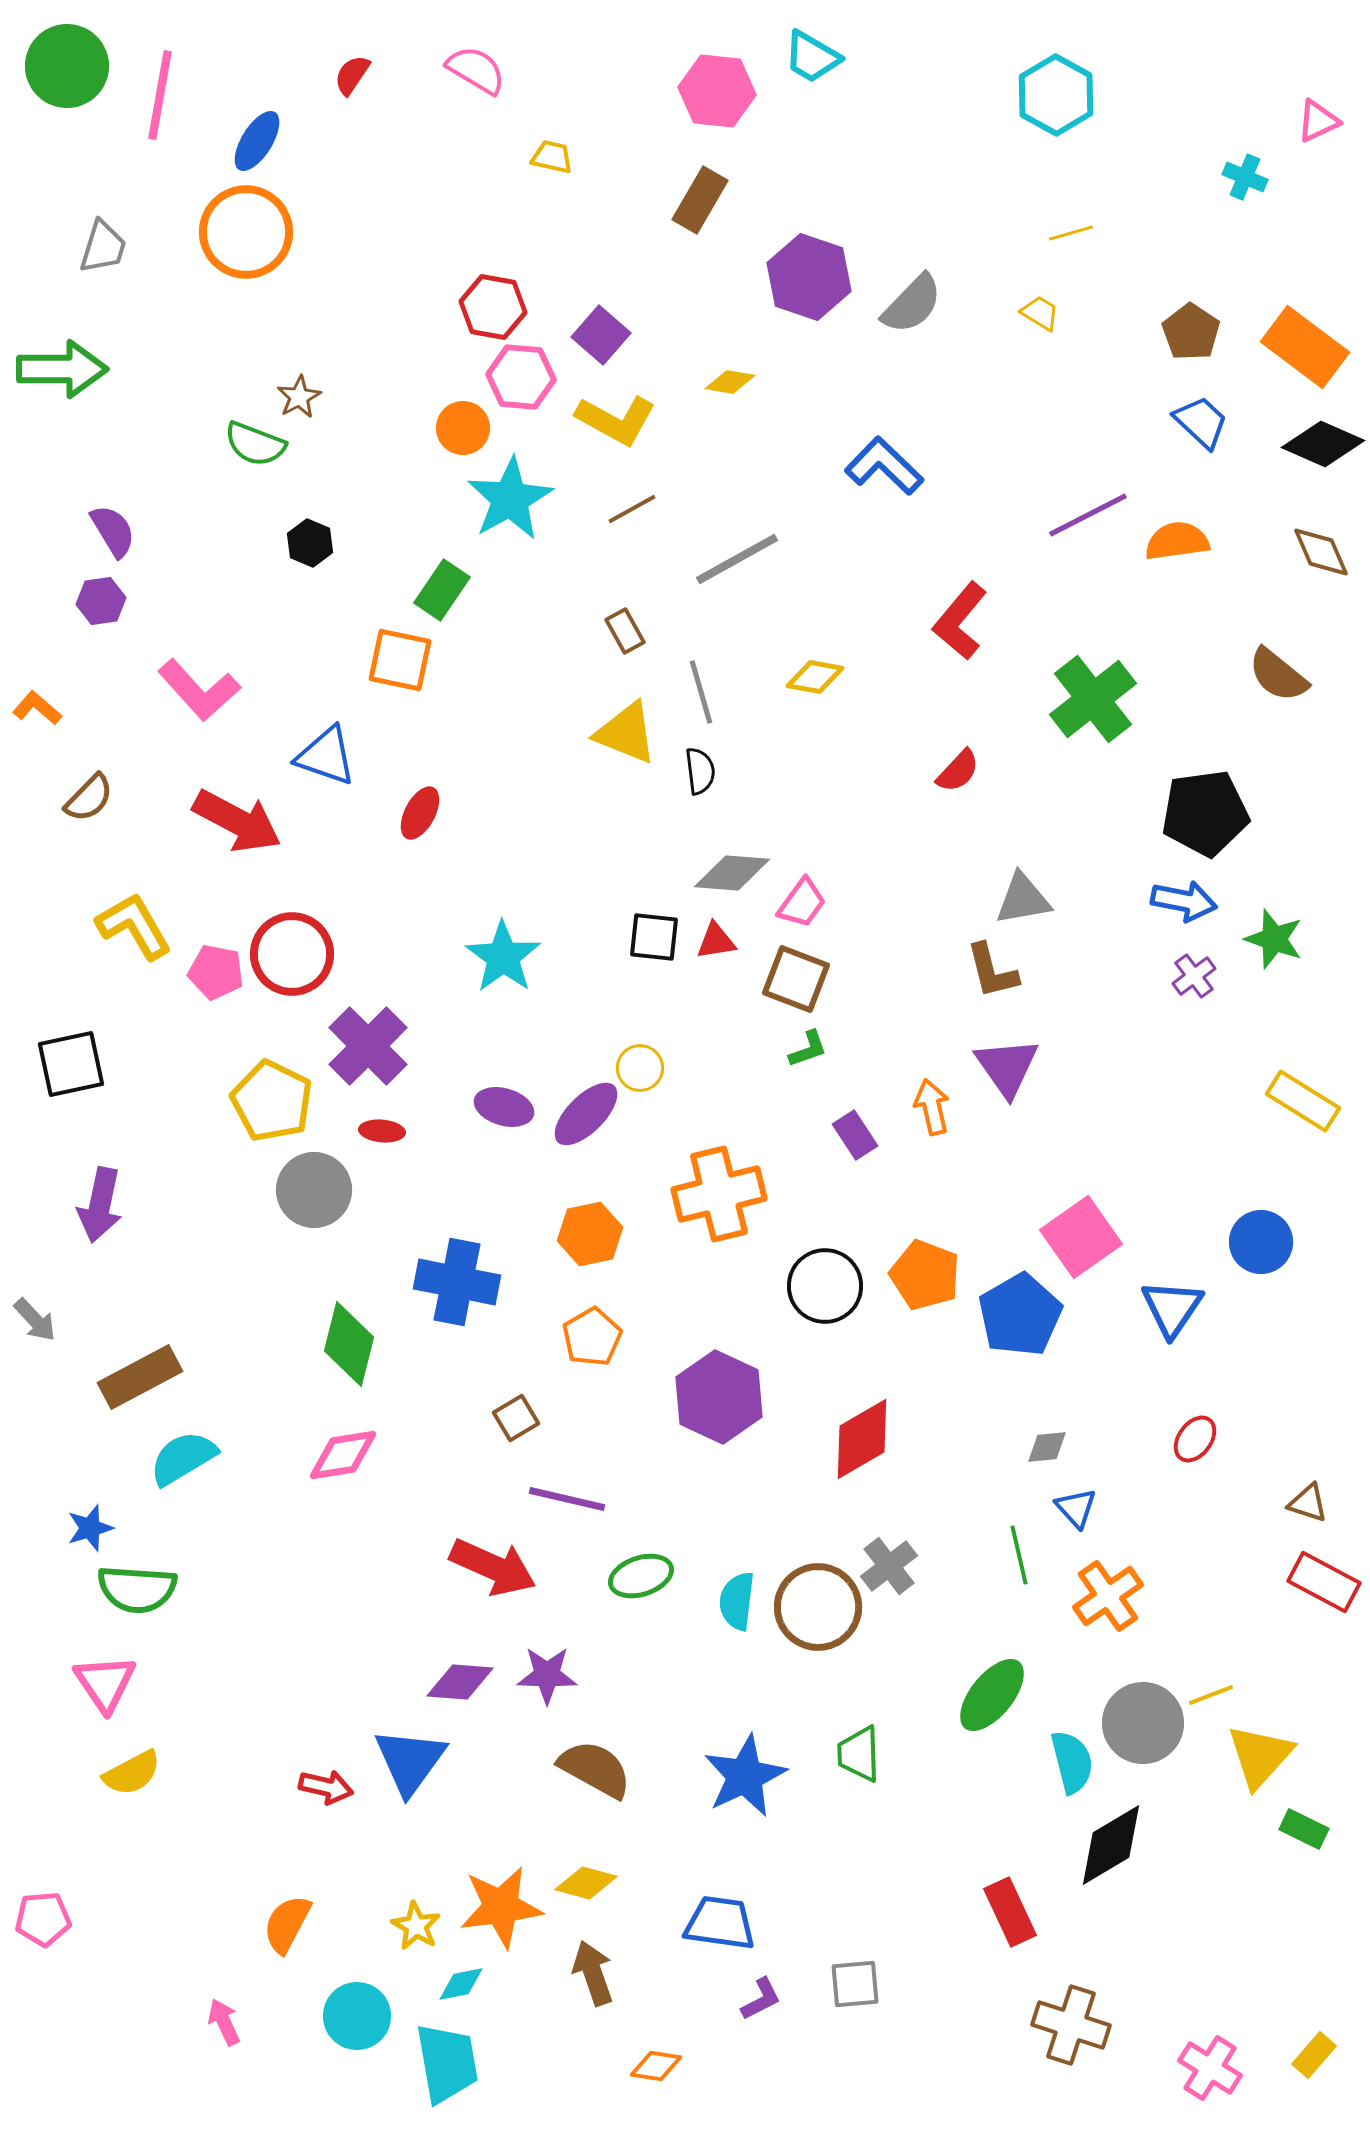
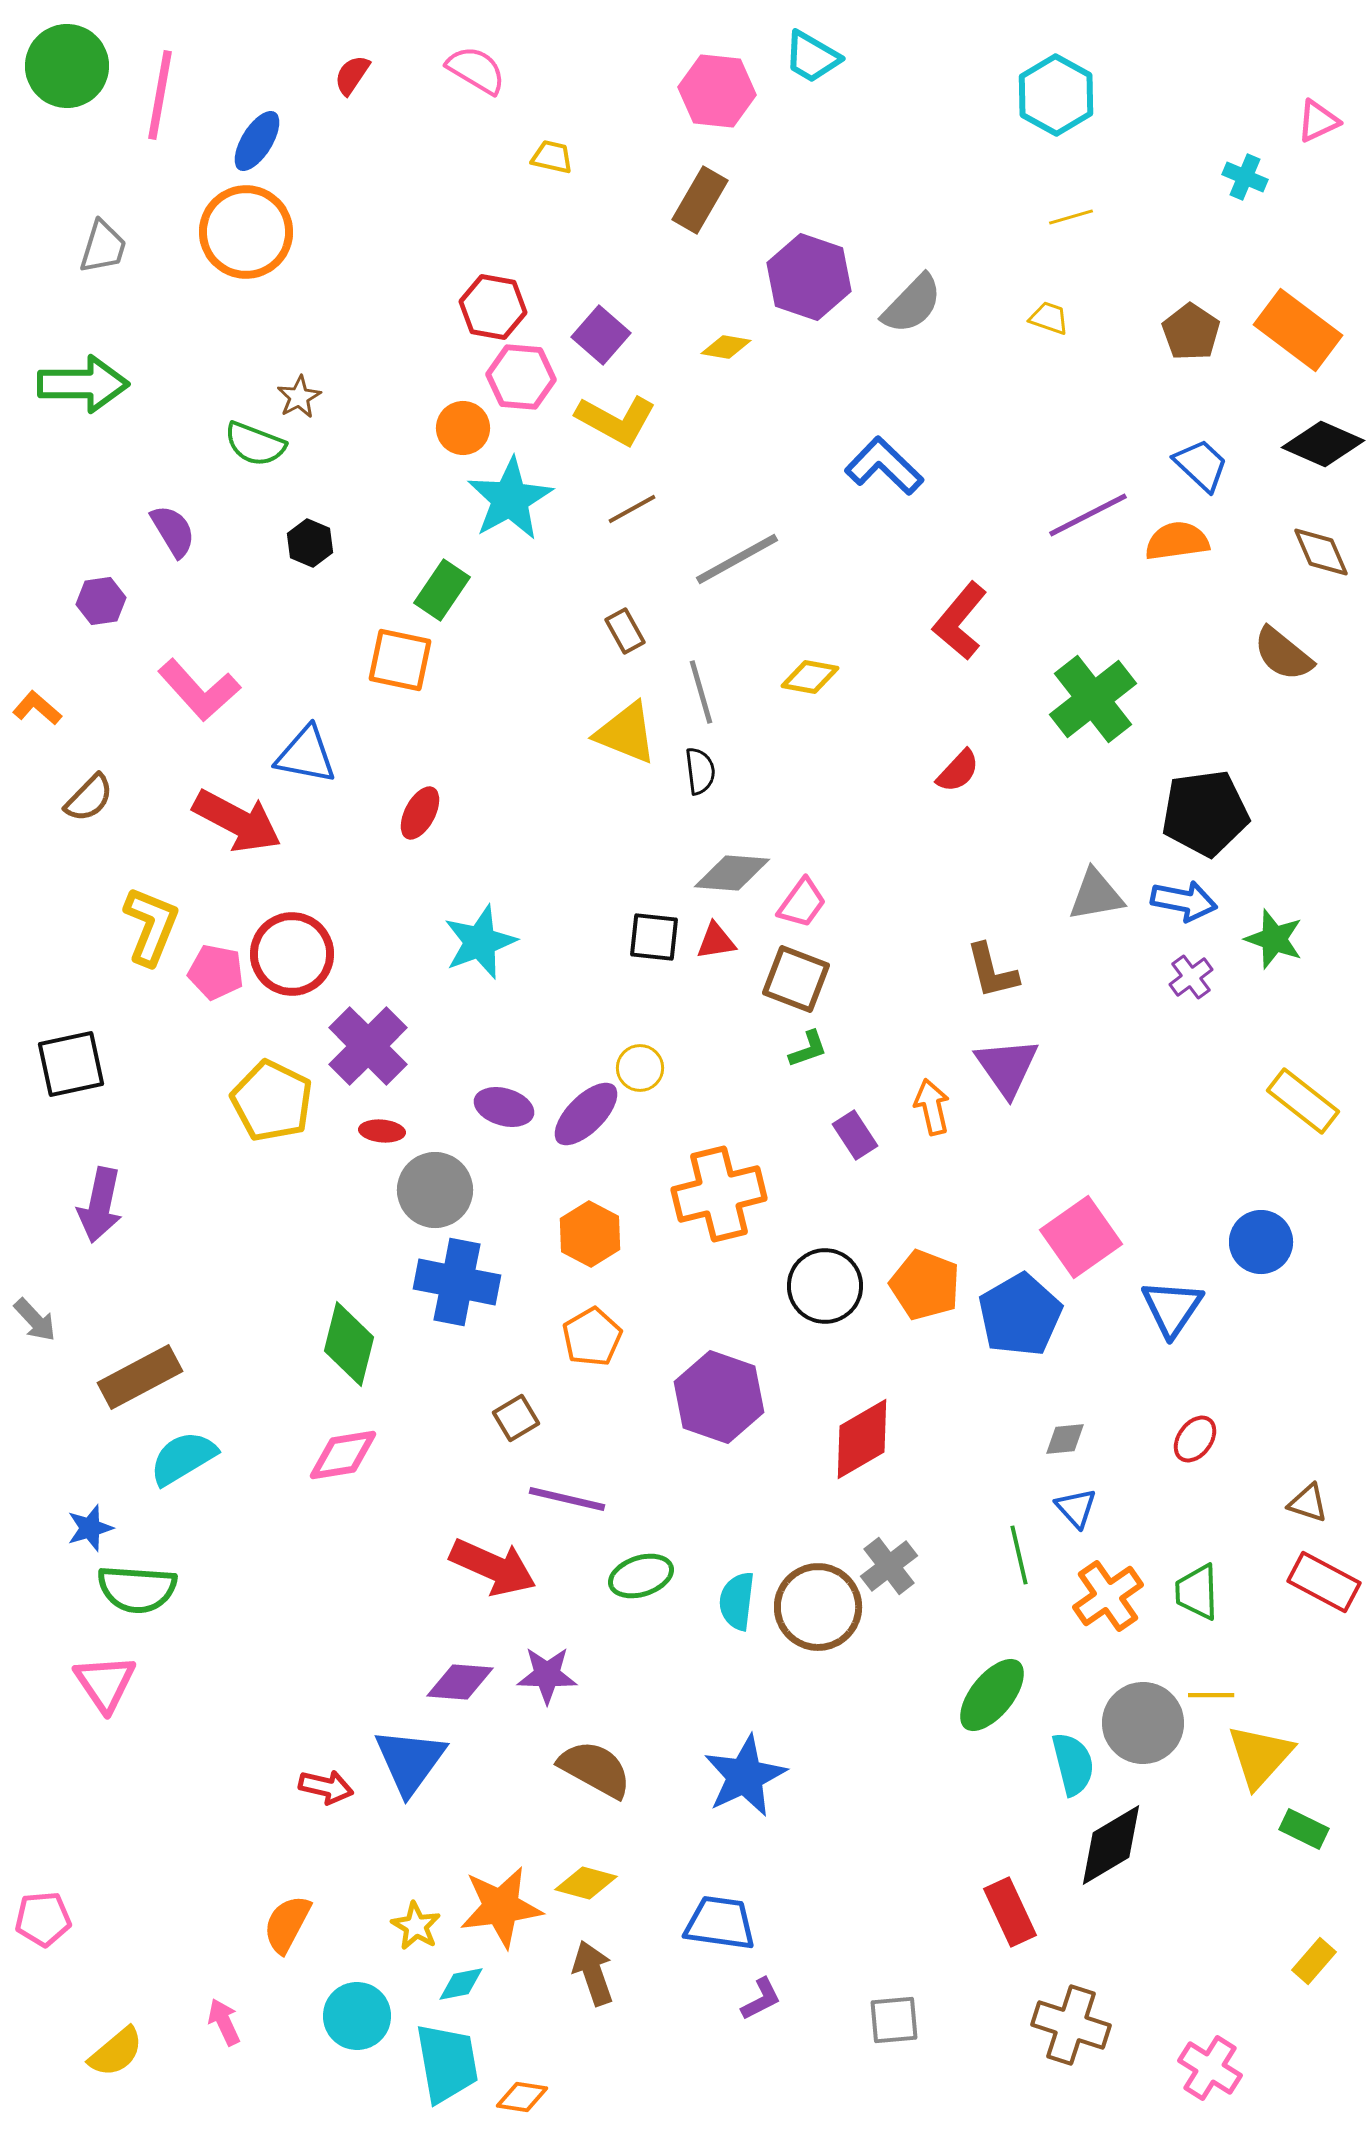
yellow line at (1071, 233): moved 16 px up
yellow trapezoid at (1040, 313): moved 9 px right, 5 px down; rotated 12 degrees counterclockwise
orange rectangle at (1305, 347): moved 7 px left, 17 px up
green arrow at (62, 369): moved 21 px right, 15 px down
yellow diamond at (730, 382): moved 4 px left, 35 px up
blue trapezoid at (1201, 422): moved 43 px down
purple semicircle at (113, 531): moved 60 px right
brown semicircle at (1278, 675): moved 5 px right, 21 px up
yellow diamond at (815, 677): moved 5 px left
blue triangle at (326, 756): moved 20 px left, 1 px up; rotated 8 degrees counterclockwise
gray triangle at (1023, 899): moved 73 px right, 4 px up
yellow L-shape at (134, 926): moved 17 px right; rotated 52 degrees clockwise
cyan star at (503, 957): moved 23 px left, 15 px up; rotated 16 degrees clockwise
purple cross at (1194, 976): moved 3 px left, 1 px down
yellow rectangle at (1303, 1101): rotated 6 degrees clockwise
gray circle at (314, 1190): moved 121 px right
orange hexagon at (590, 1234): rotated 20 degrees counterclockwise
orange pentagon at (925, 1275): moved 10 px down
purple hexagon at (719, 1397): rotated 6 degrees counterclockwise
gray diamond at (1047, 1447): moved 18 px right, 8 px up
yellow line at (1211, 1695): rotated 21 degrees clockwise
green trapezoid at (859, 1754): moved 338 px right, 162 px up
cyan semicircle at (1072, 1762): moved 1 px right, 2 px down
yellow semicircle at (132, 1773): moved 16 px left, 279 px down; rotated 12 degrees counterclockwise
gray square at (855, 1984): moved 39 px right, 36 px down
yellow rectangle at (1314, 2055): moved 94 px up
orange diamond at (656, 2066): moved 134 px left, 31 px down
